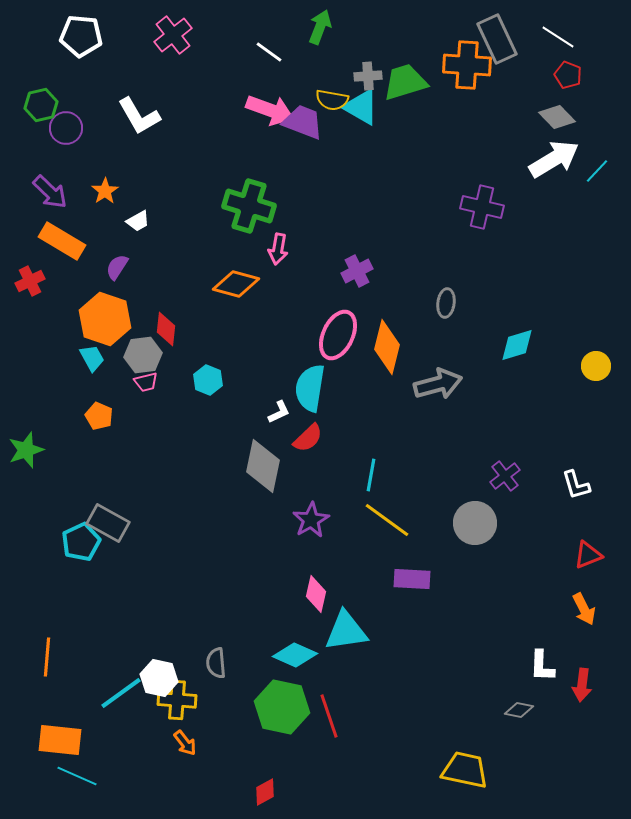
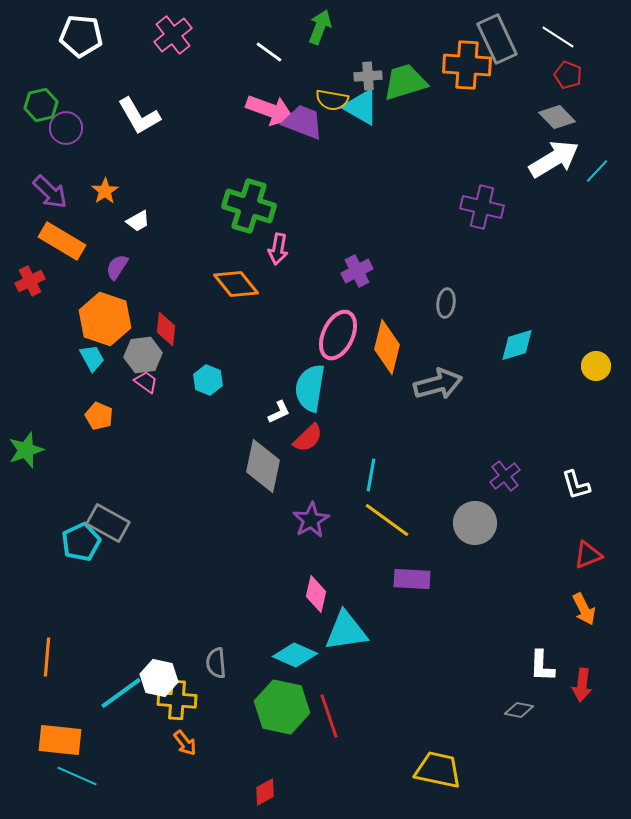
orange diamond at (236, 284): rotated 36 degrees clockwise
pink trapezoid at (146, 382): rotated 130 degrees counterclockwise
yellow trapezoid at (465, 770): moved 27 px left
